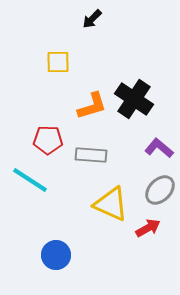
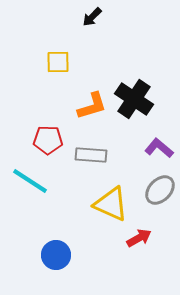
black arrow: moved 2 px up
cyan line: moved 1 px down
red arrow: moved 9 px left, 10 px down
